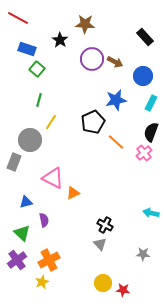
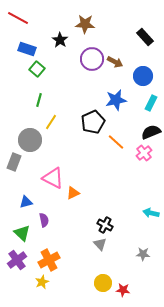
black semicircle: rotated 48 degrees clockwise
